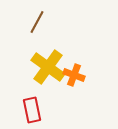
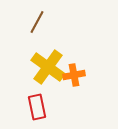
orange cross: rotated 30 degrees counterclockwise
red rectangle: moved 5 px right, 3 px up
